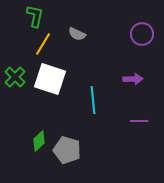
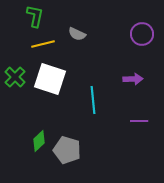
yellow line: rotated 45 degrees clockwise
